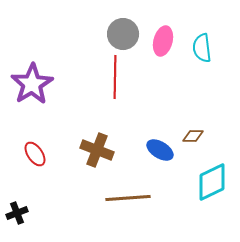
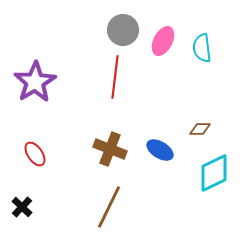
gray circle: moved 4 px up
pink ellipse: rotated 12 degrees clockwise
red line: rotated 6 degrees clockwise
purple star: moved 3 px right, 2 px up
brown diamond: moved 7 px right, 7 px up
brown cross: moved 13 px right, 1 px up
cyan diamond: moved 2 px right, 9 px up
brown line: moved 19 px left, 9 px down; rotated 60 degrees counterclockwise
black cross: moved 5 px right, 6 px up; rotated 25 degrees counterclockwise
